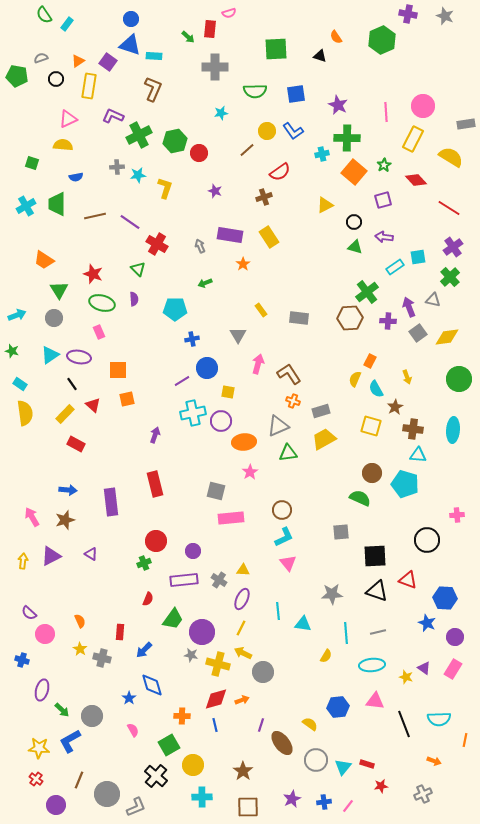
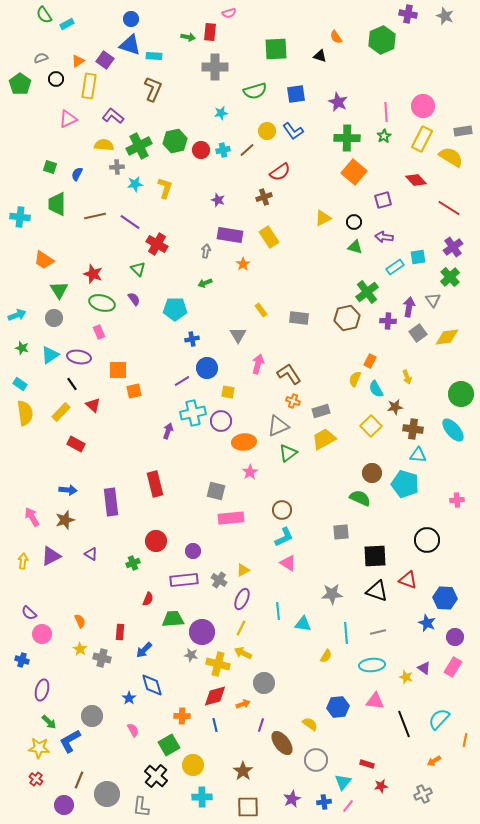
cyan rectangle at (67, 24): rotated 24 degrees clockwise
red rectangle at (210, 29): moved 3 px down
green arrow at (188, 37): rotated 32 degrees counterclockwise
purple square at (108, 62): moved 3 px left, 2 px up
green pentagon at (17, 76): moved 3 px right, 8 px down; rotated 25 degrees clockwise
green semicircle at (255, 91): rotated 15 degrees counterclockwise
purple star at (338, 105): moved 3 px up
purple L-shape at (113, 116): rotated 15 degrees clockwise
gray rectangle at (466, 124): moved 3 px left, 7 px down
green cross at (139, 135): moved 11 px down
yellow rectangle at (413, 139): moved 9 px right
yellow semicircle at (63, 145): moved 41 px right
red circle at (199, 153): moved 2 px right, 3 px up
cyan cross at (322, 154): moved 99 px left, 4 px up
green square at (32, 163): moved 18 px right, 4 px down
green star at (384, 165): moved 29 px up
cyan star at (138, 175): moved 3 px left, 9 px down
blue semicircle at (76, 177): moved 1 px right, 3 px up; rotated 128 degrees clockwise
purple star at (215, 191): moved 3 px right, 9 px down
yellow triangle at (325, 205): moved 2 px left, 13 px down
cyan cross at (26, 206): moved 6 px left, 11 px down; rotated 36 degrees clockwise
gray arrow at (200, 246): moved 6 px right, 5 px down; rotated 32 degrees clockwise
purple semicircle at (134, 299): rotated 32 degrees counterclockwise
gray triangle at (433, 300): rotated 42 degrees clockwise
purple arrow at (409, 307): rotated 30 degrees clockwise
brown hexagon at (350, 318): moved 3 px left; rotated 10 degrees counterclockwise
green star at (12, 351): moved 10 px right, 3 px up
green circle at (459, 379): moved 2 px right, 15 px down
orange square at (127, 399): moved 7 px right, 8 px up
brown star at (395, 407): rotated 21 degrees clockwise
yellow rectangle at (65, 414): moved 4 px left, 2 px up
yellow square at (371, 426): rotated 30 degrees clockwise
cyan ellipse at (453, 430): rotated 45 degrees counterclockwise
purple arrow at (155, 435): moved 13 px right, 4 px up
green triangle at (288, 453): rotated 30 degrees counterclockwise
pink cross at (457, 515): moved 15 px up
green cross at (144, 563): moved 11 px left
pink triangle at (288, 563): rotated 18 degrees counterclockwise
yellow triangle at (243, 570): rotated 32 degrees counterclockwise
green trapezoid at (173, 619): rotated 130 degrees counterclockwise
pink circle at (45, 634): moved 3 px left
pink rectangle at (453, 669): moved 2 px up
gray circle at (263, 672): moved 1 px right, 11 px down
red diamond at (216, 699): moved 1 px left, 3 px up
orange arrow at (242, 700): moved 1 px right, 4 px down
green arrow at (62, 710): moved 13 px left, 12 px down
cyan semicircle at (439, 719): rotated 135 degrees clockwise
orange arrow at (434, 761): rotated 128 degrees clockwise
cyan triangle at (343, 767): moved 15 px down
purple circle at (56, 805): moved 8 px right
gray L-shape at (136, 807): moved 5 px right; rotated 120 degrees clockwise
